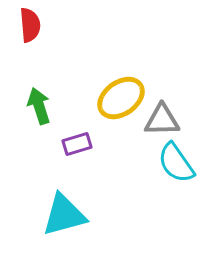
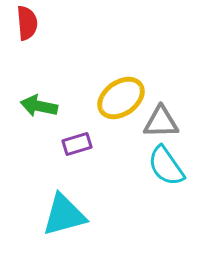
red semicircle: moved 3 px left, 2 px up
green arrow: rotated 60 degrees counterclockwise
gray triangle: moved 1 px left, 2 px down
cyan semicircle: moved 10 px left, 3 px down
